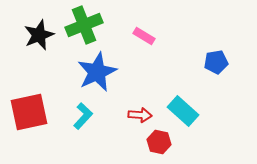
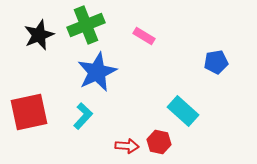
green cross: moved 2 px right
red arrow: moved 13 px left, 31 px down
